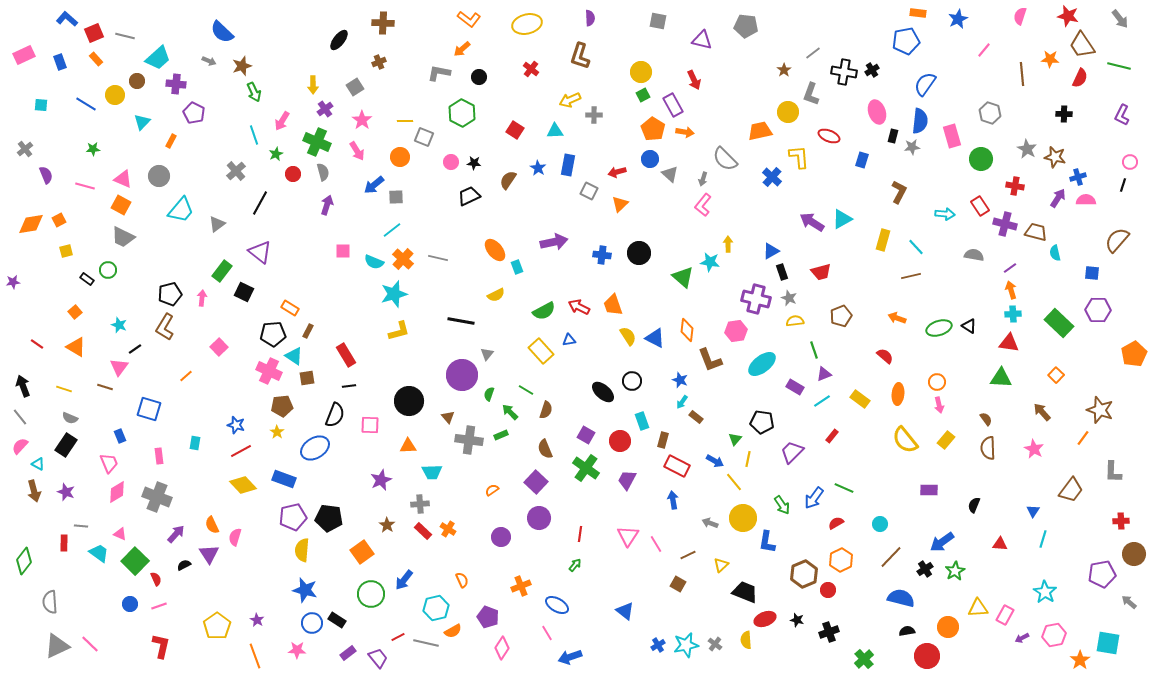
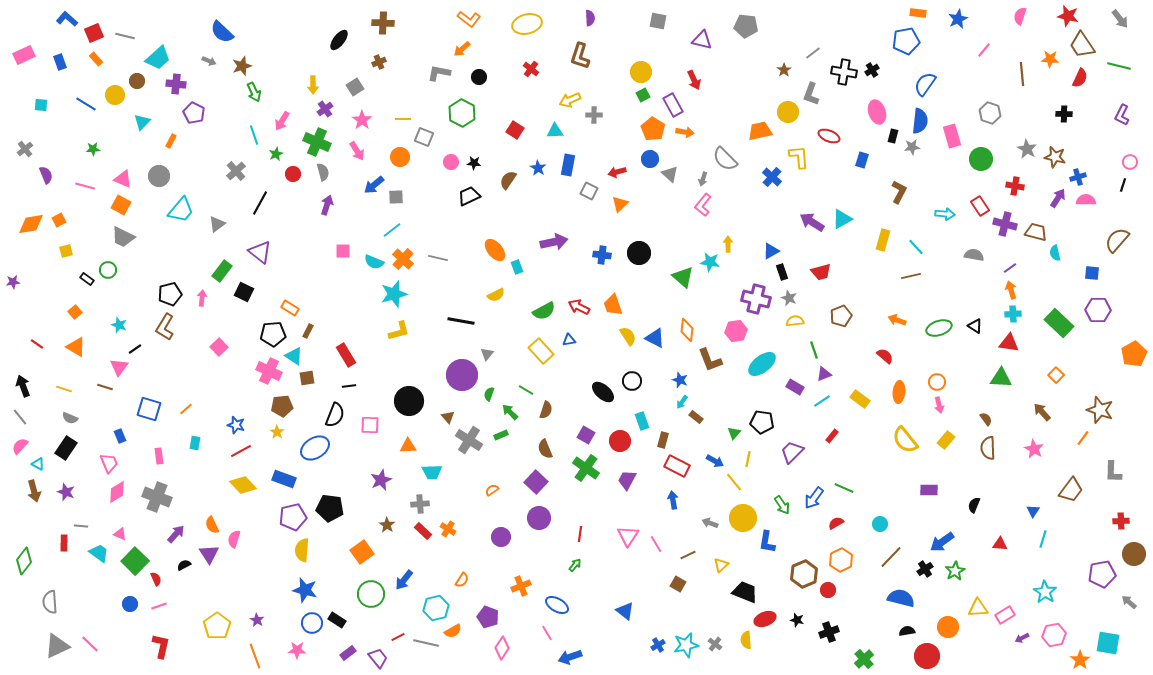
yellow line at (405, 121): moved 2 px left, 2 px up
orange arrow at (897, 318): moved 2 px down
black triangle at (969, 326): moved 6 px right
orange line at (186, 376): moved 33 px down
orange ellipse at (898, 394): moved 1 px right, 2 px up
green triangle at (735, 439): moved 1 px left, 6 px up
gray cross at (469, 440): rotated 24 degrees clockwise
black rectangle at (66, 445): moved 3 px down
black pentagon at (329, 518): moved 1 px right, 10 px up
pink semicircle at (235, 537): moved 1 px left, 2 px down
orange semicircle at (462, 580): rotated 56 degrees clockwise
pink rectangle at (1005, 615): rotated 30 degrees clockwise
